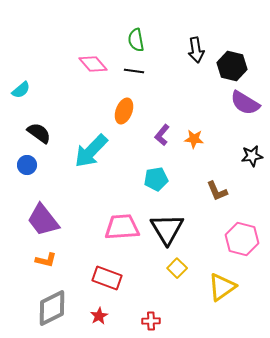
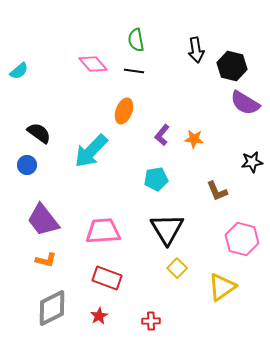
cyan semicircle: moved 2 px left, 19 px up
black star: moved 6 px down
pink trapezoid: moved 19 px left, 4 px down
